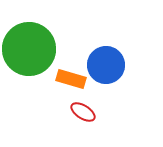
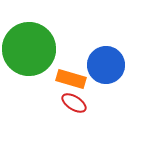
red ellipse: moved 9 px left, 9 px up
